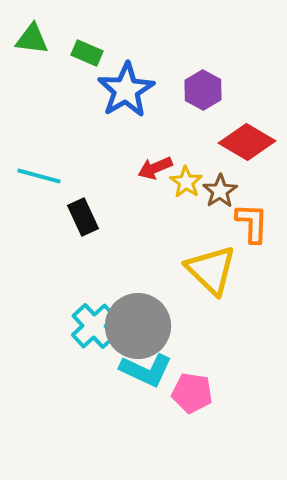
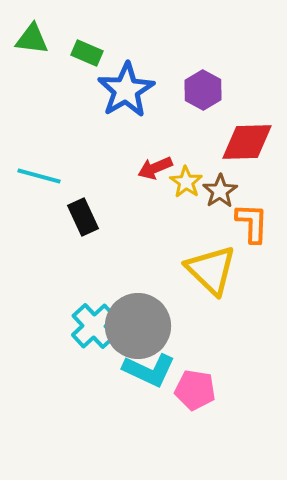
red diamond: rotated 32 degrees counterclockwise
cyan L-shape: moved 3 px right
pink pentagon: moved 3 px right, 3 px up
